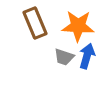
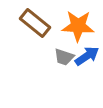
brown rectangle: rotated 28 degrees counterclockwise
blue arrow: rotated 40 degrees clockwise
